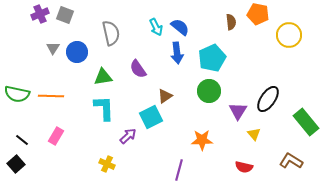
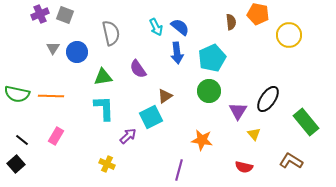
orange star: rotated 10 degrees clockwise
